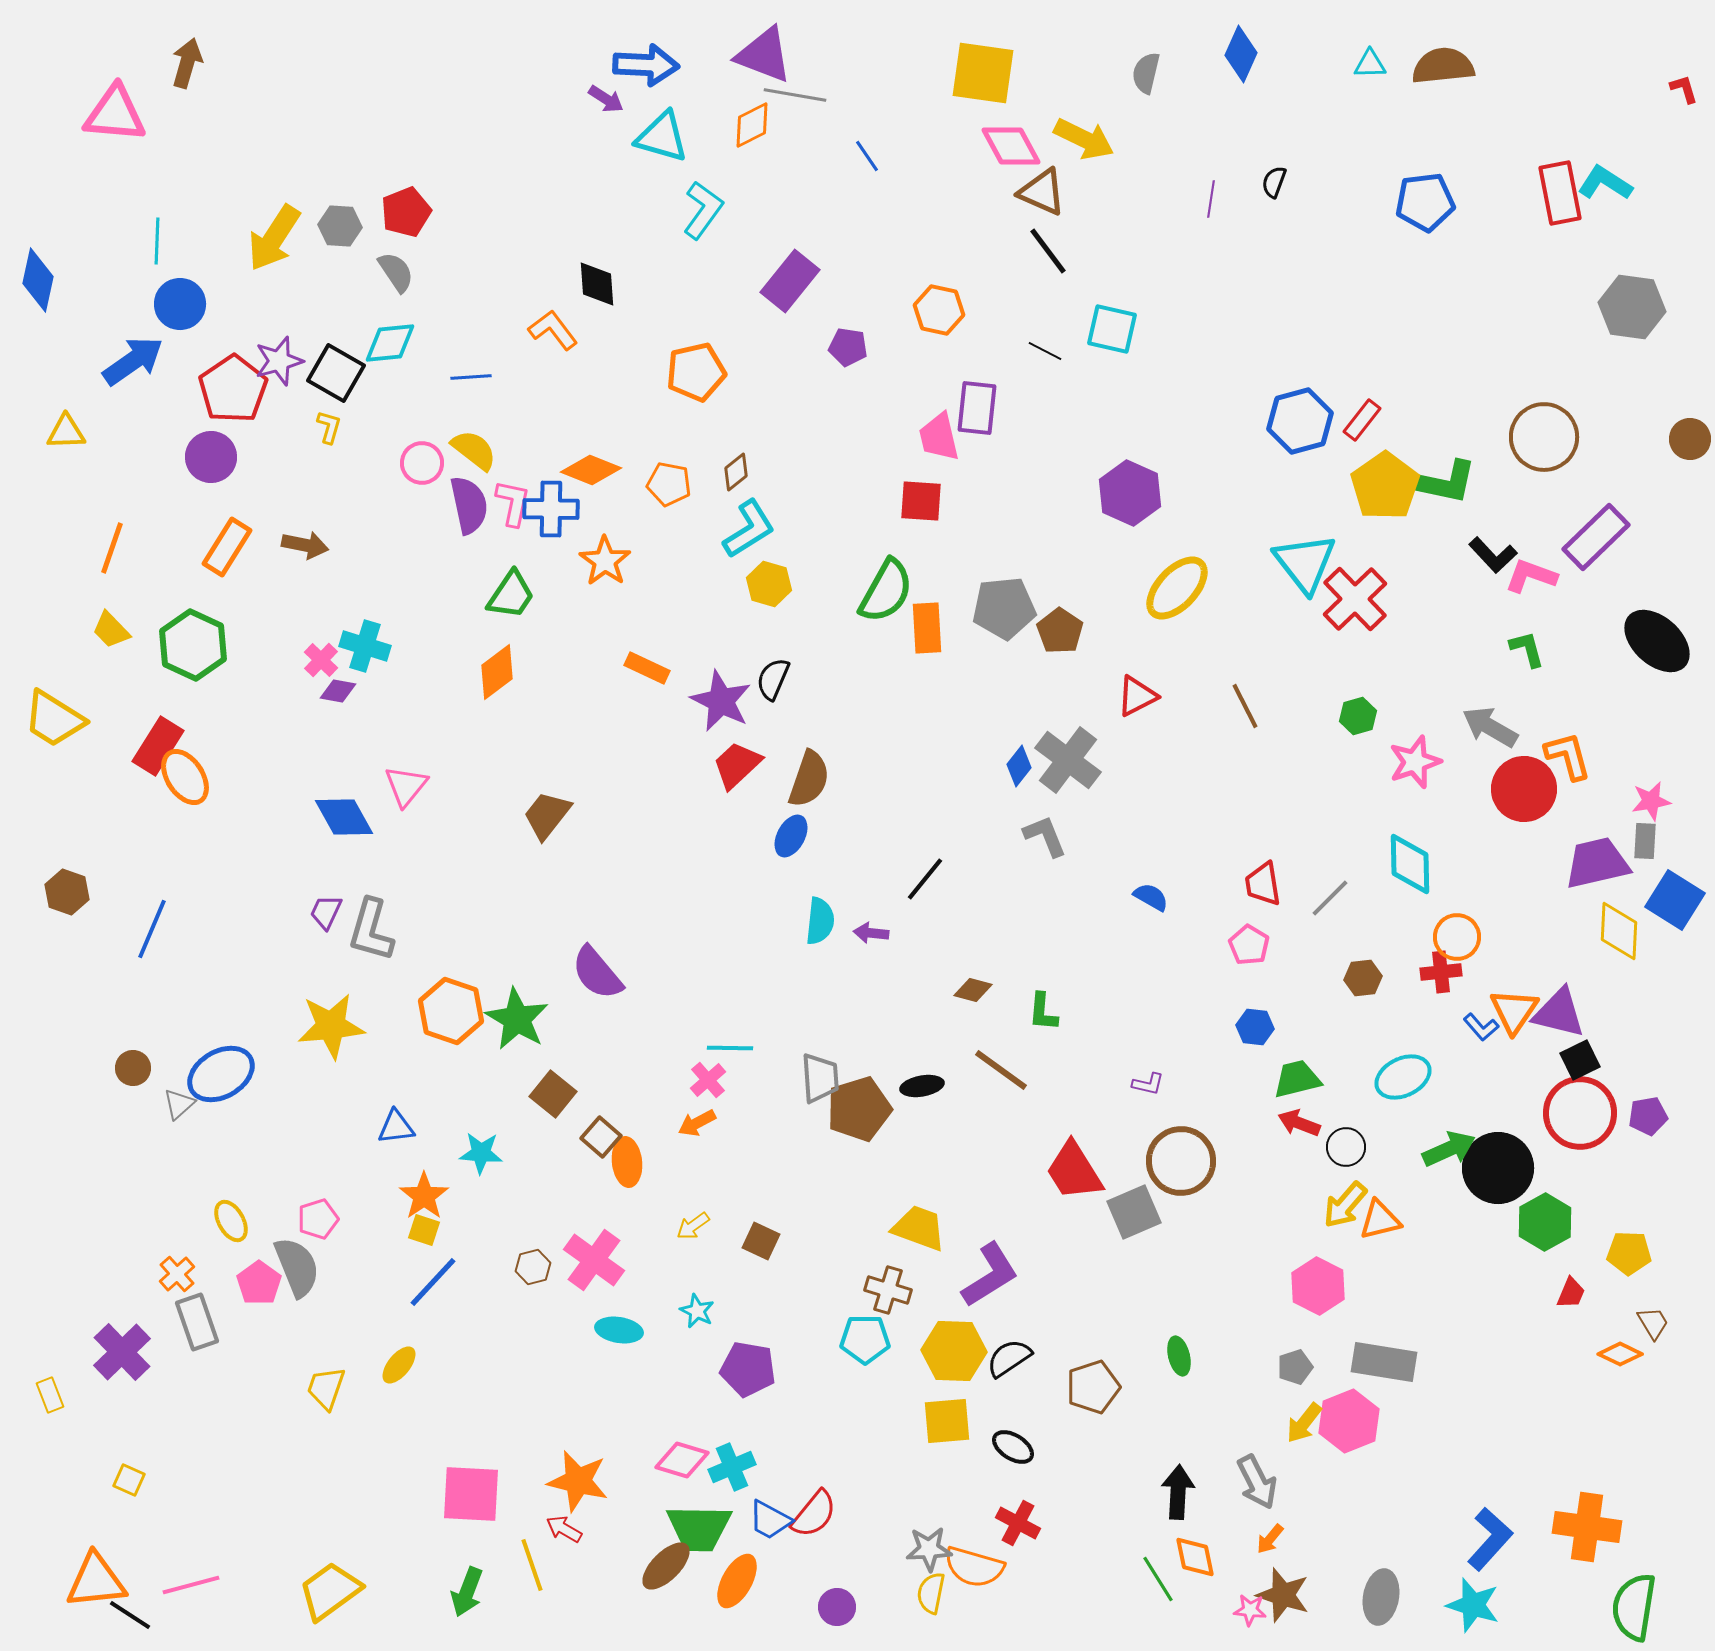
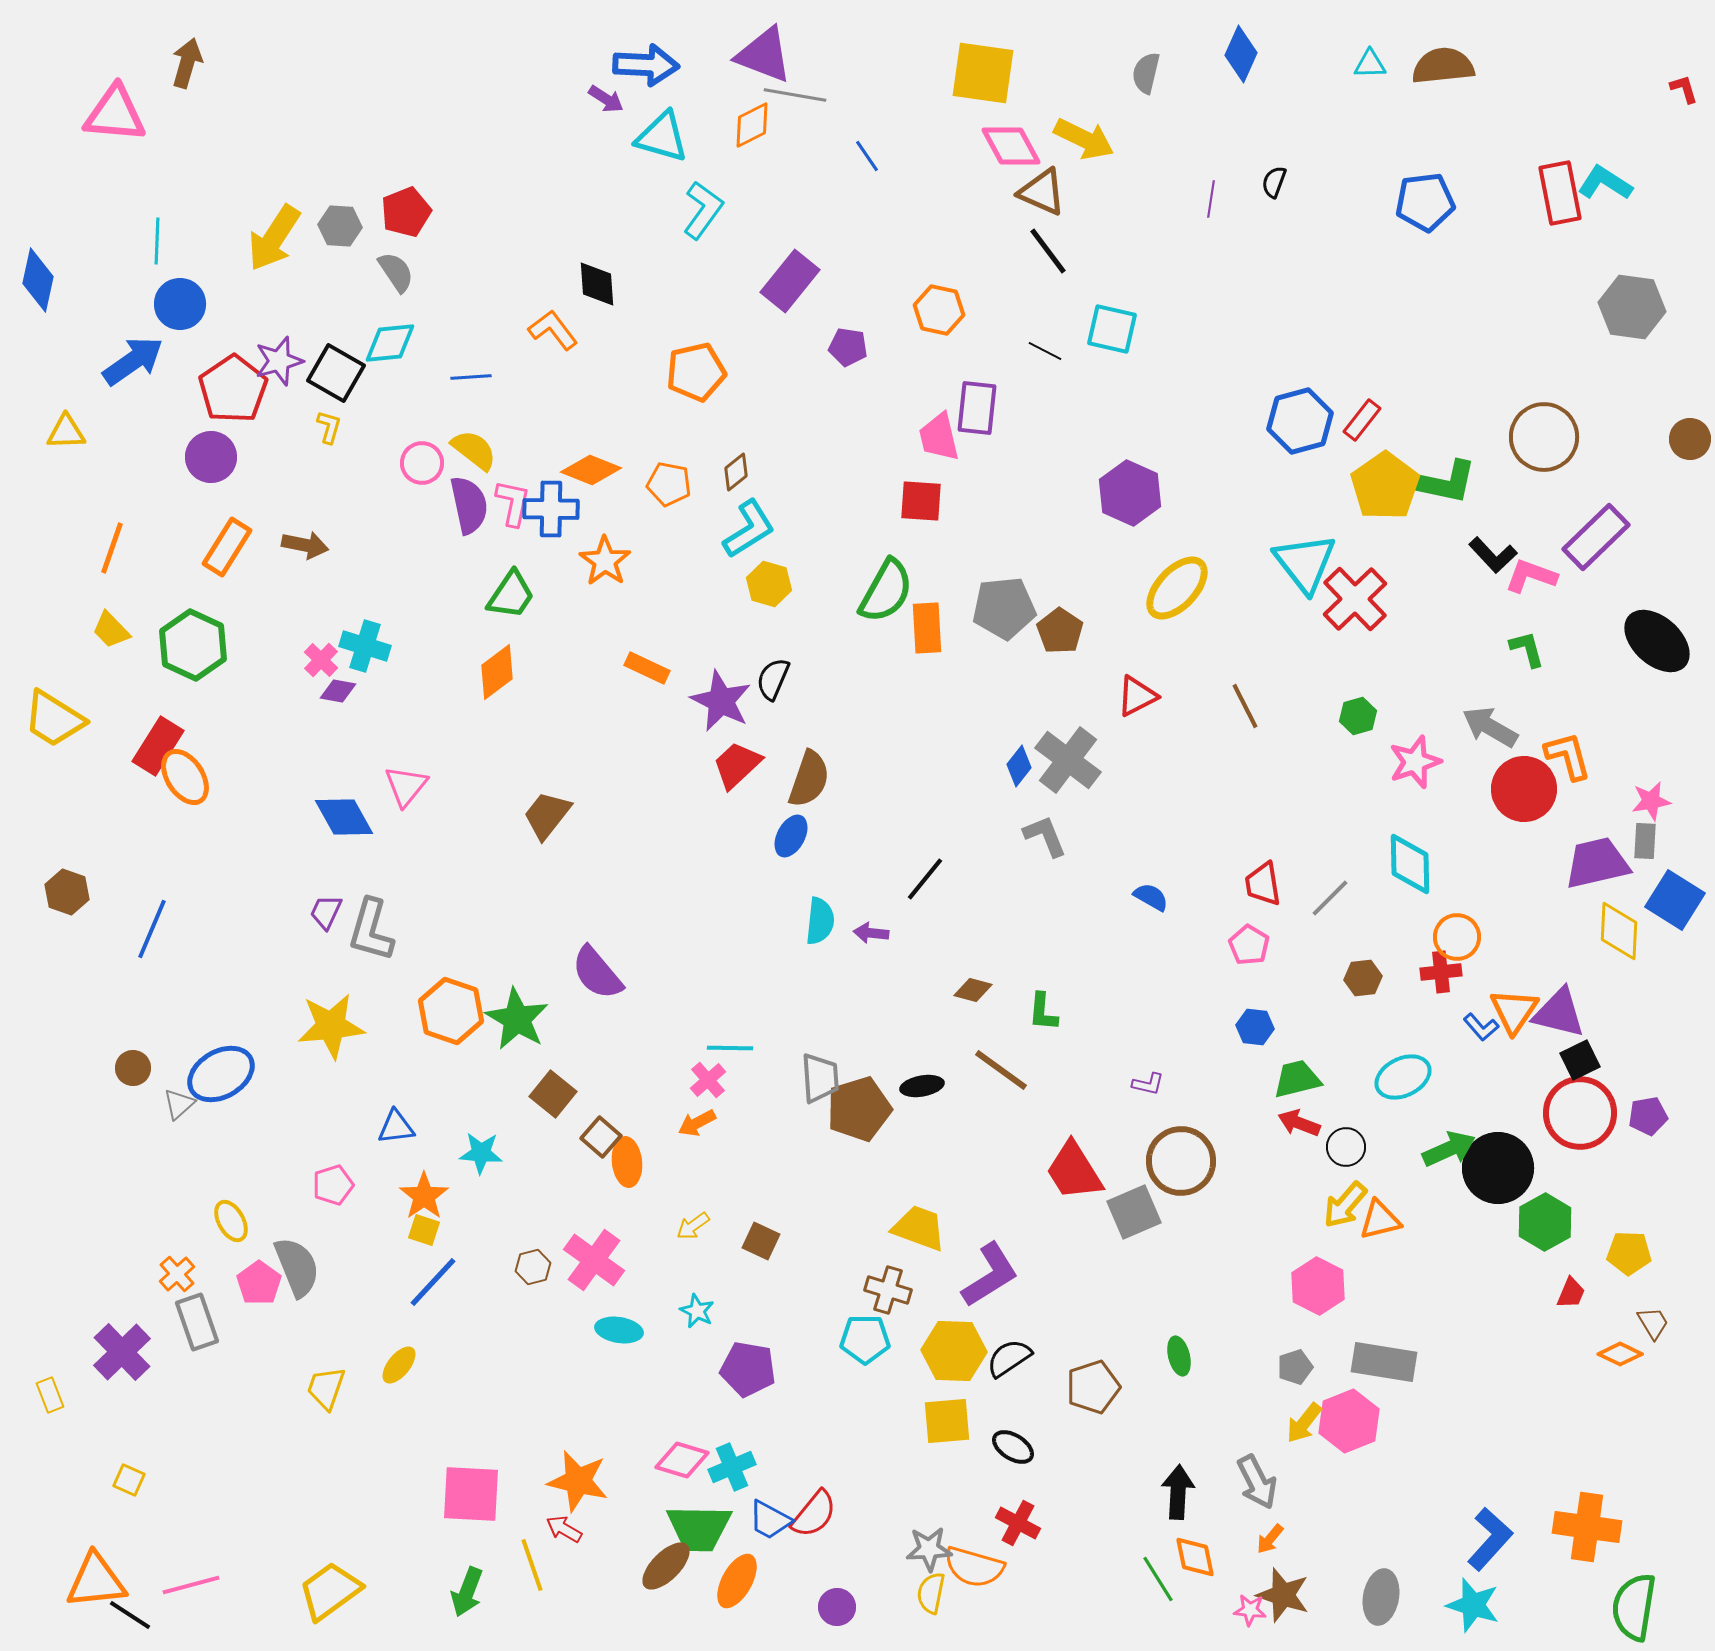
pink pentagon at (318, 1219): moved 15 px right, 34 px up
